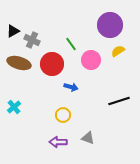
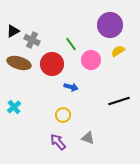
purple arrow: rotated 48 degrees clockwise
